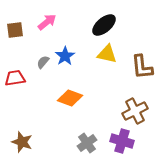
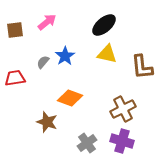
brown cross: moved 12 px left, 2 px up
brown star: moved 25 px right, 20 px up
